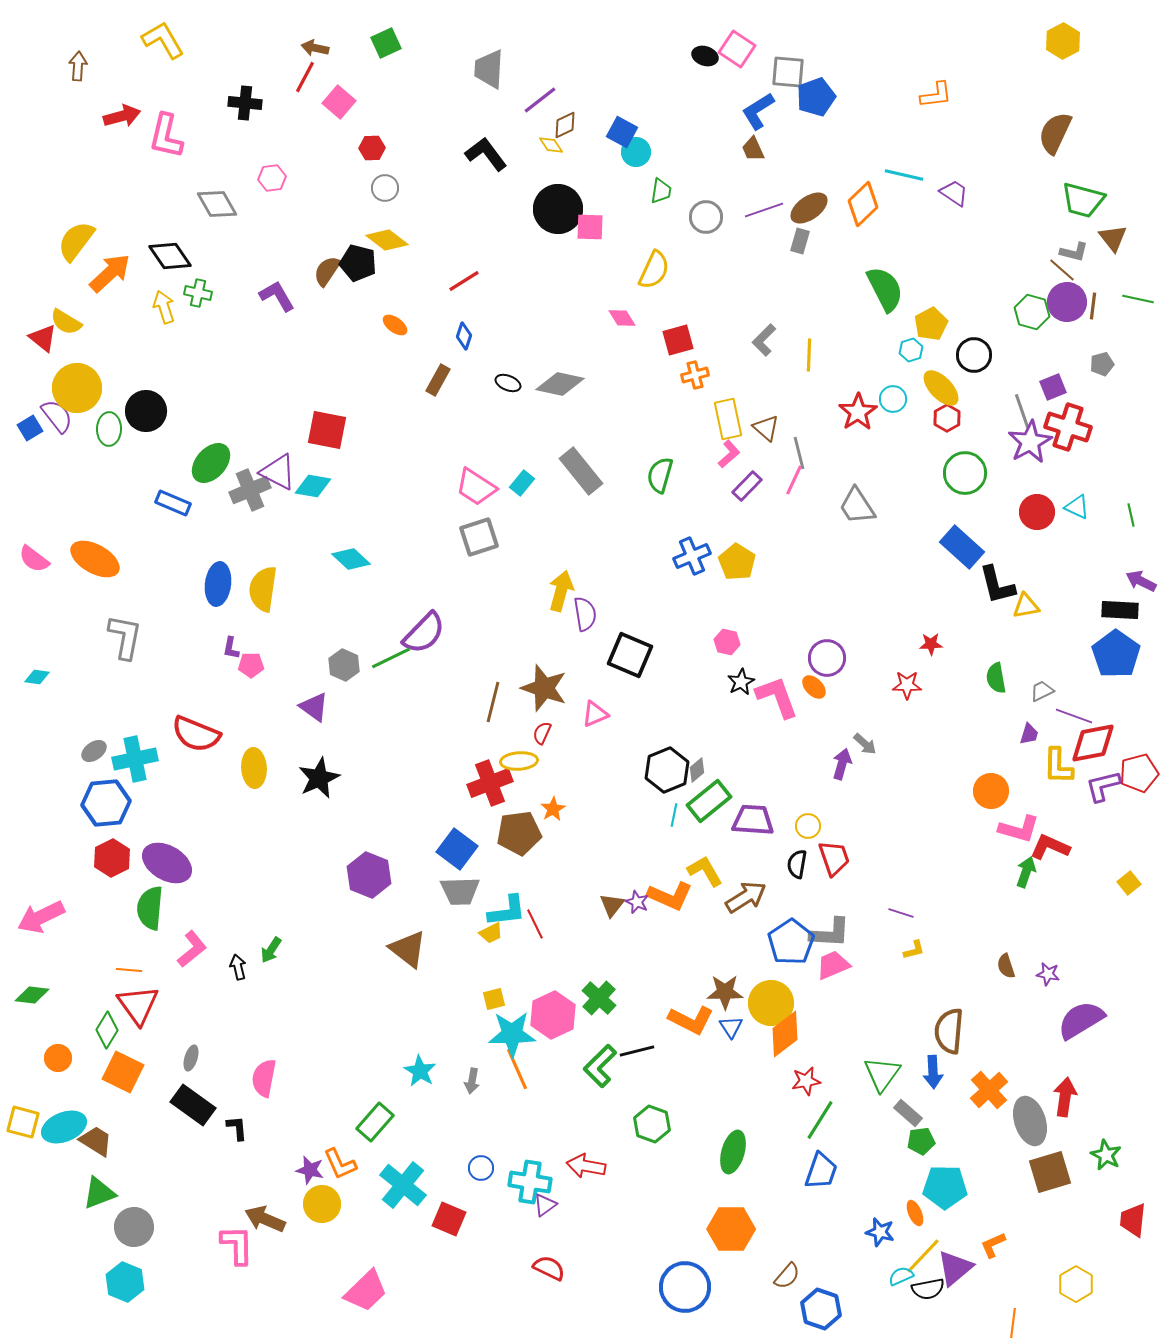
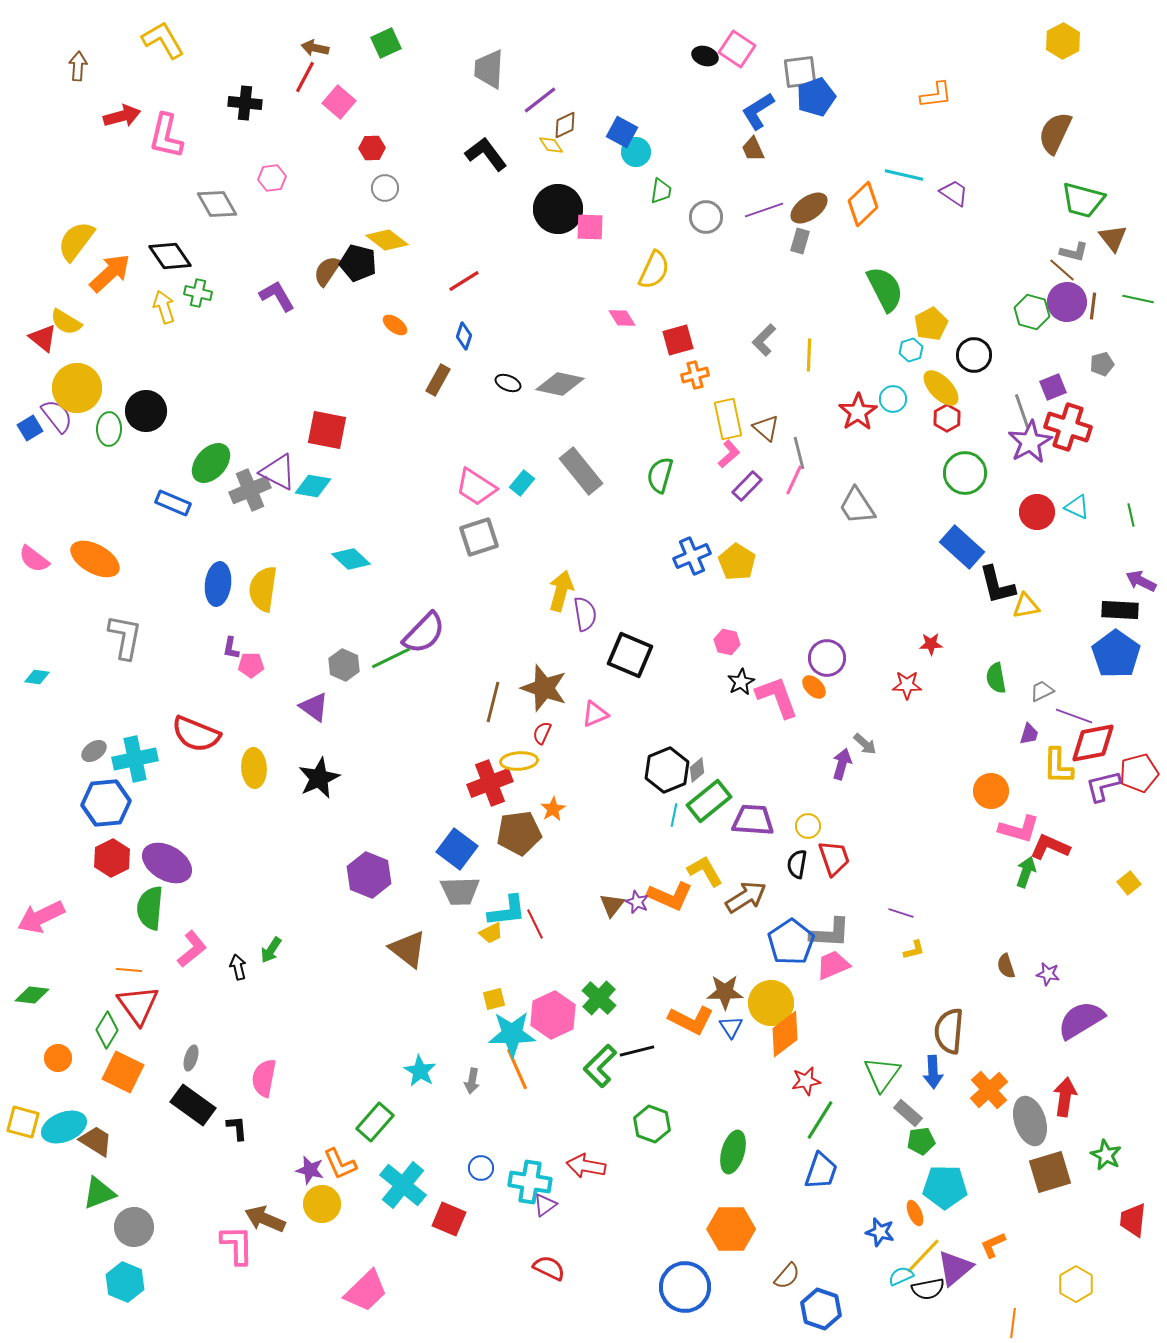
gray square at (788, 72): moved 12 px right; rotated 12 degrees counterclockwise
